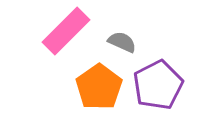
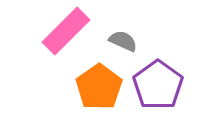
gray semicircle: moved 1 px right, 1 px up
purple pentagon: rotated 9 degrees counterclockwise
